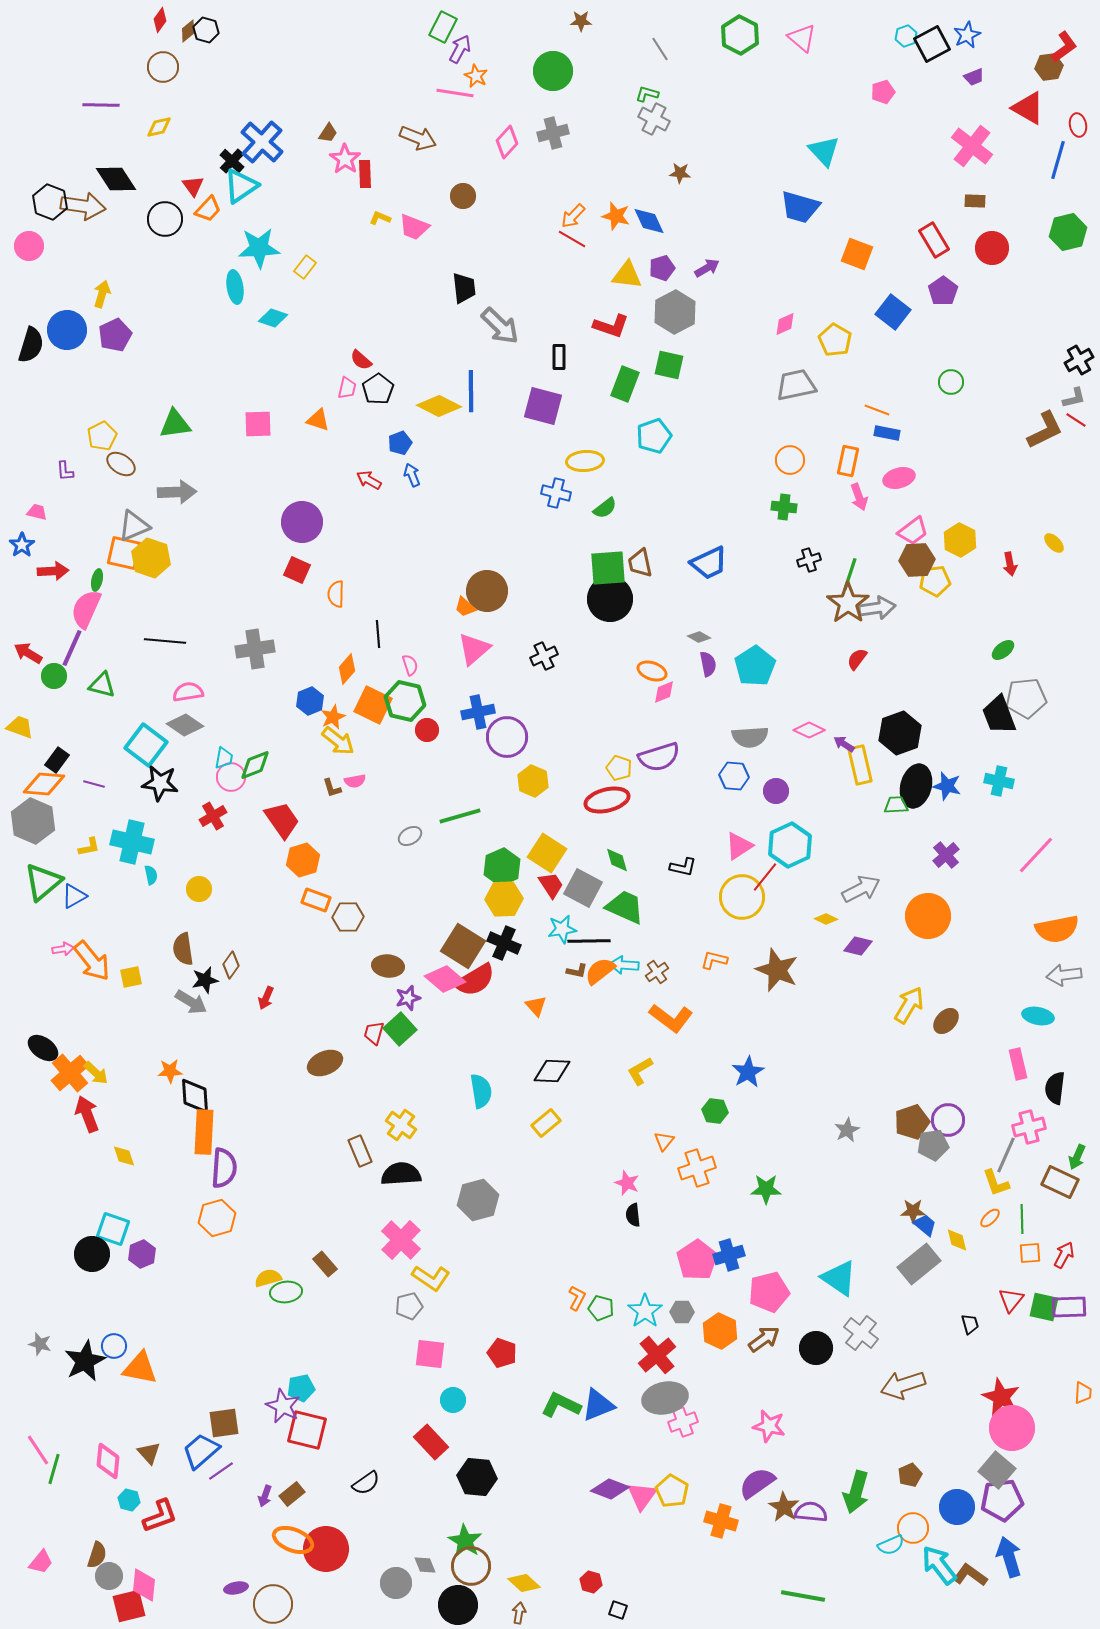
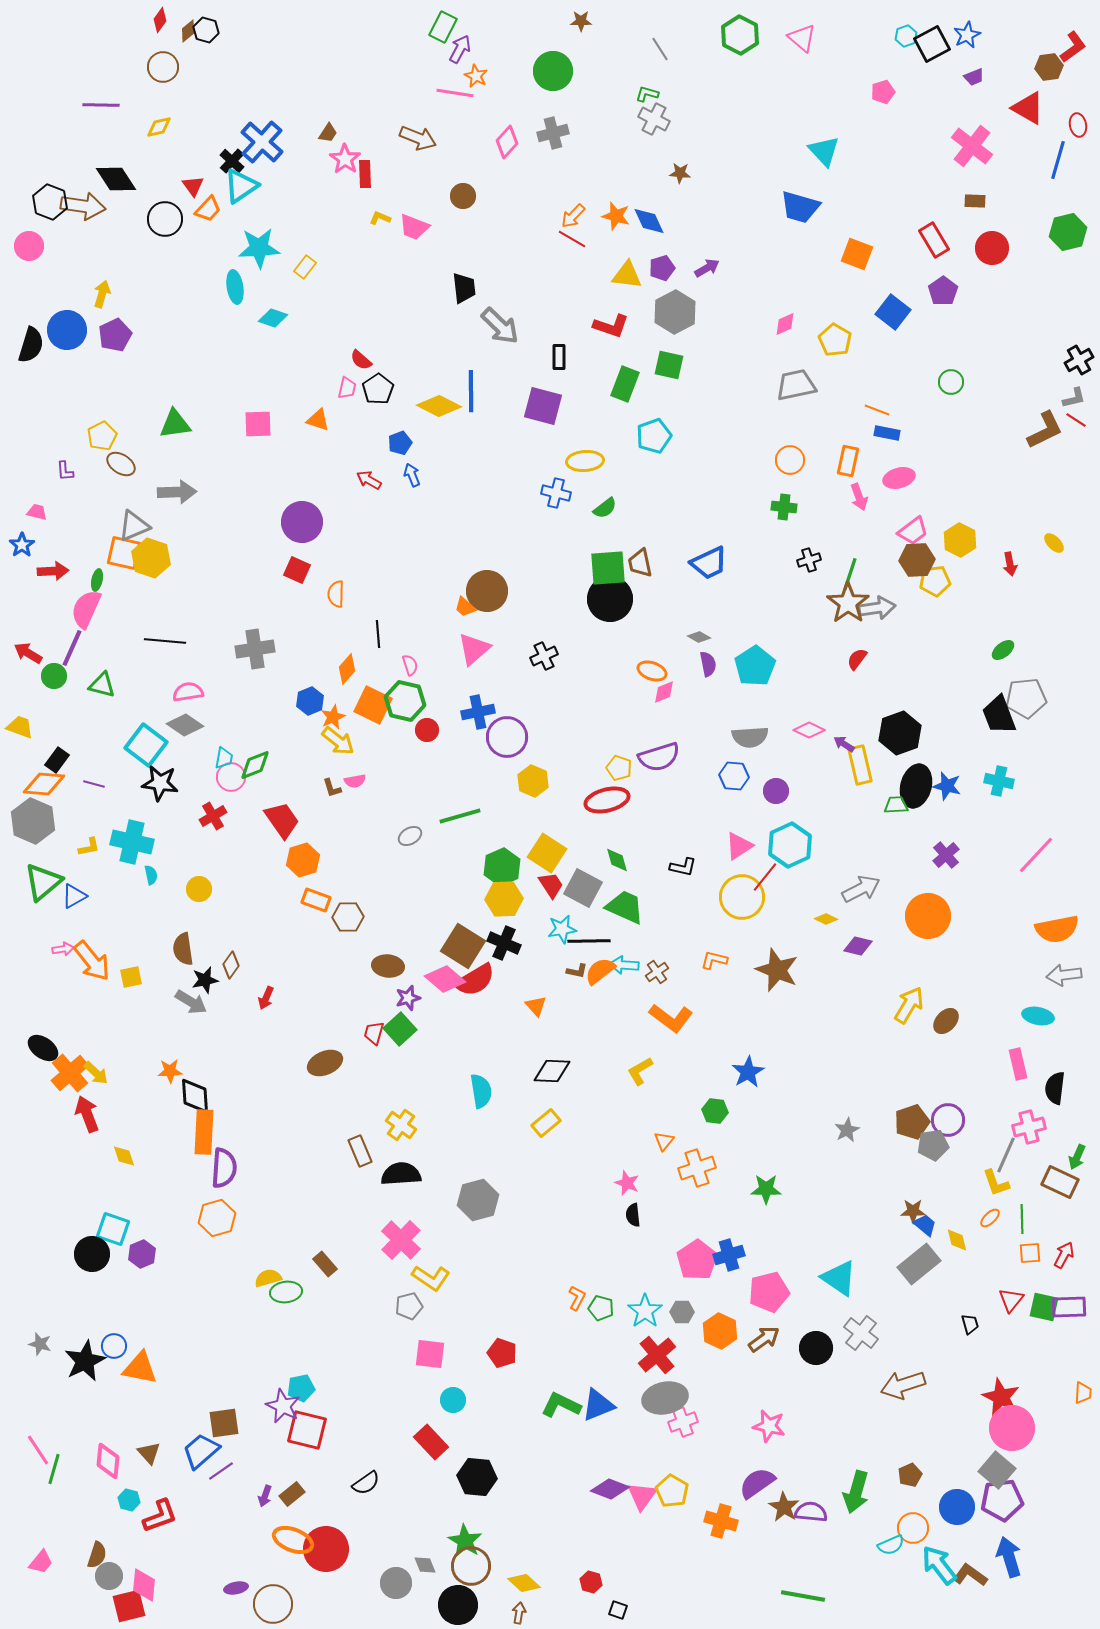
red L-shape at (1064, 47): moved 9 px right
